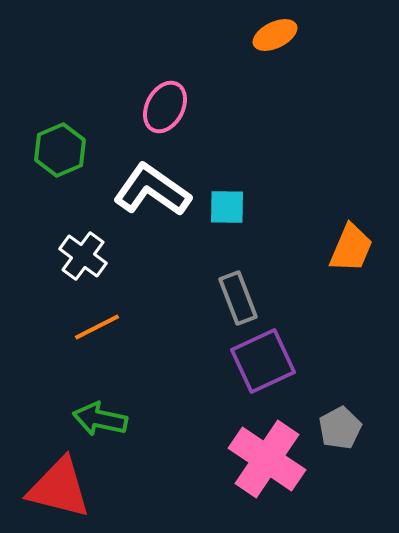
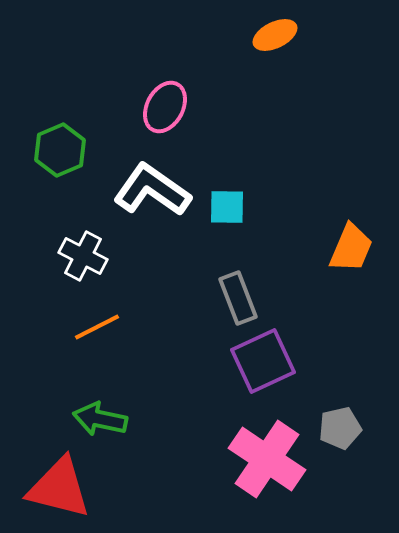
white cross: rotated 9 degrees counterclockwise
gray pentagon: rotated 15 degrees clockwise
